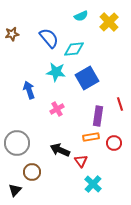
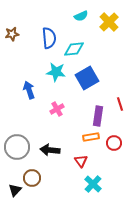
blue semicircle: rotated 35 degrees clockwise
gray circle: moved 4 px down
black arrow: moved 10 px left; rotated 18 degrees counterclockwise
brown circle: moved 6 px down
